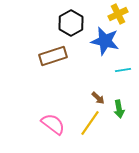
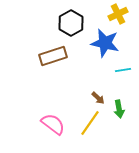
blue star: moved 2 px down
